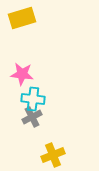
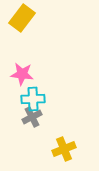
yellow rectangle: rotated 36 degrees counterclockwise
cyan cross: rotated 10 degrees counterclockwise
yellow cross: moved 11 px right, 6 px up
